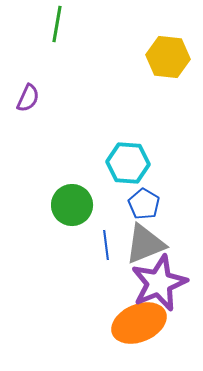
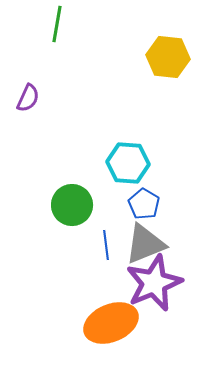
purple star: moved 5 px left
orange ellipse: moved 28 px left
